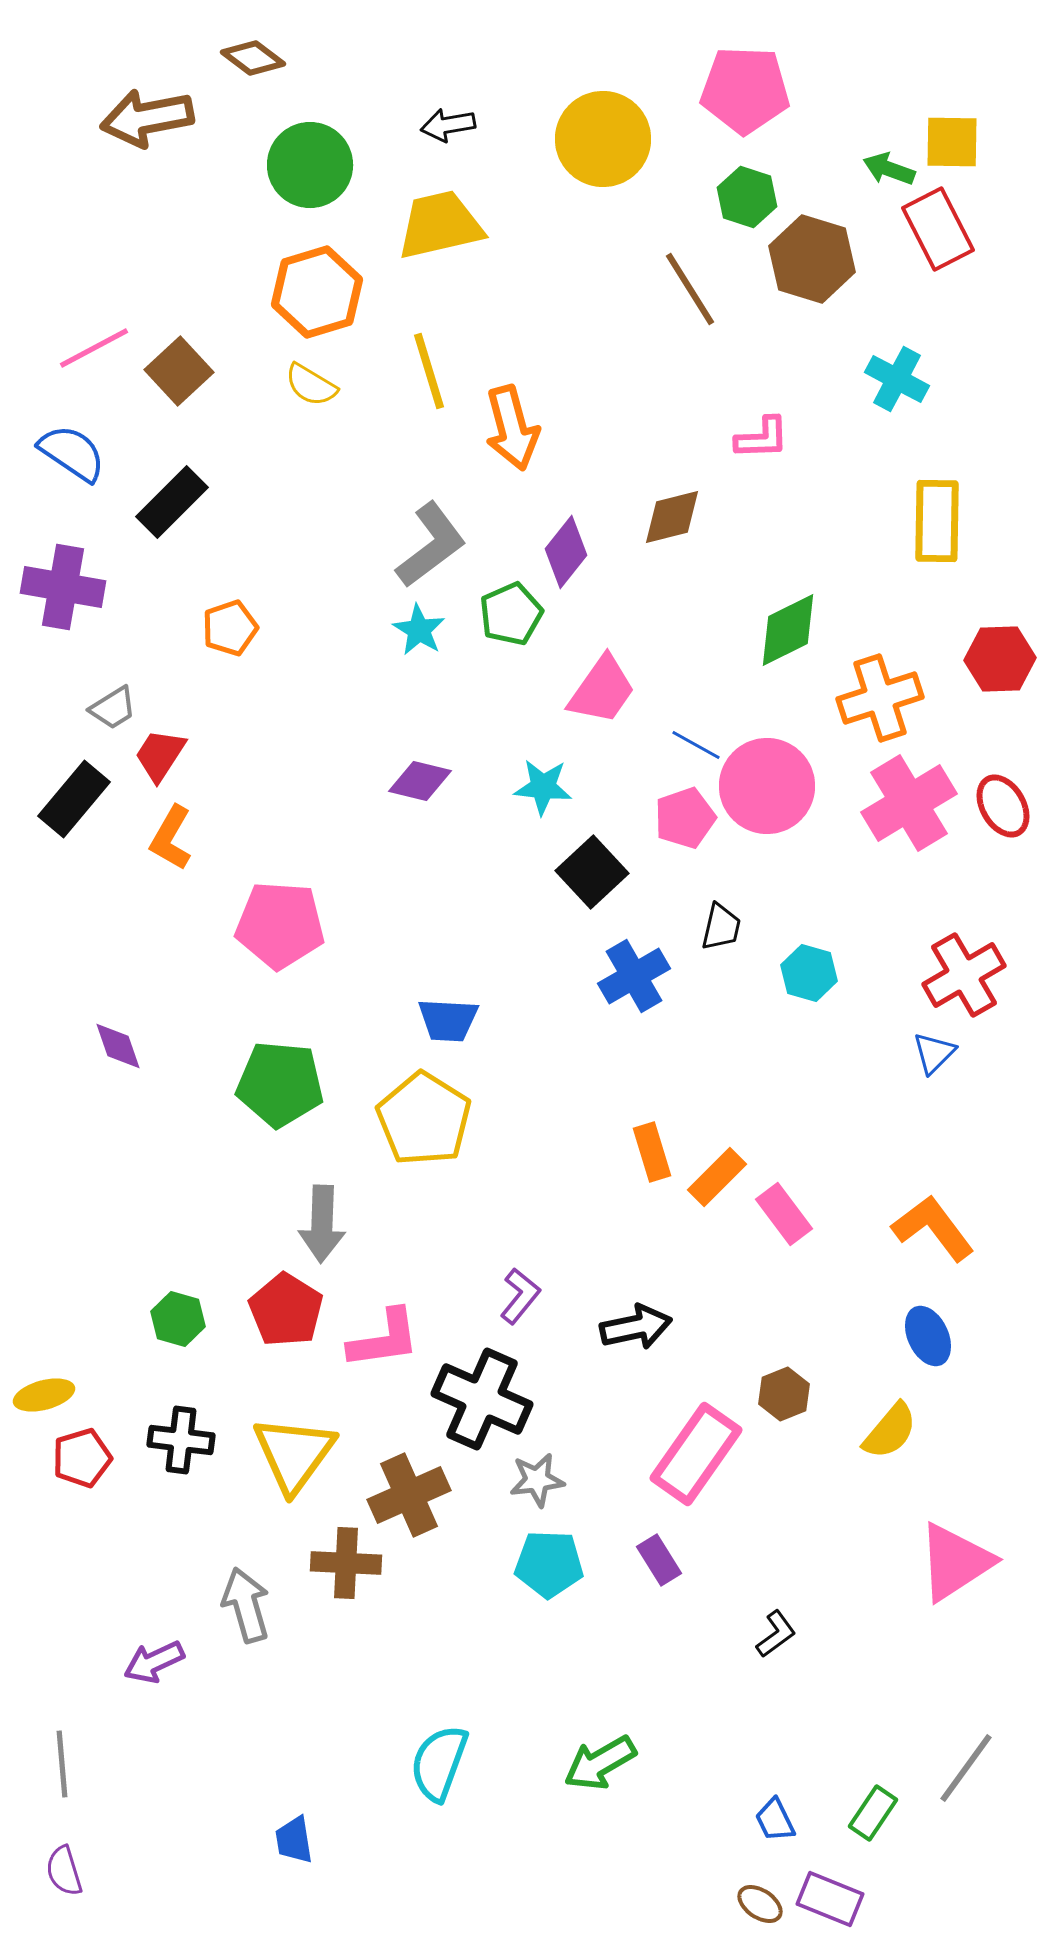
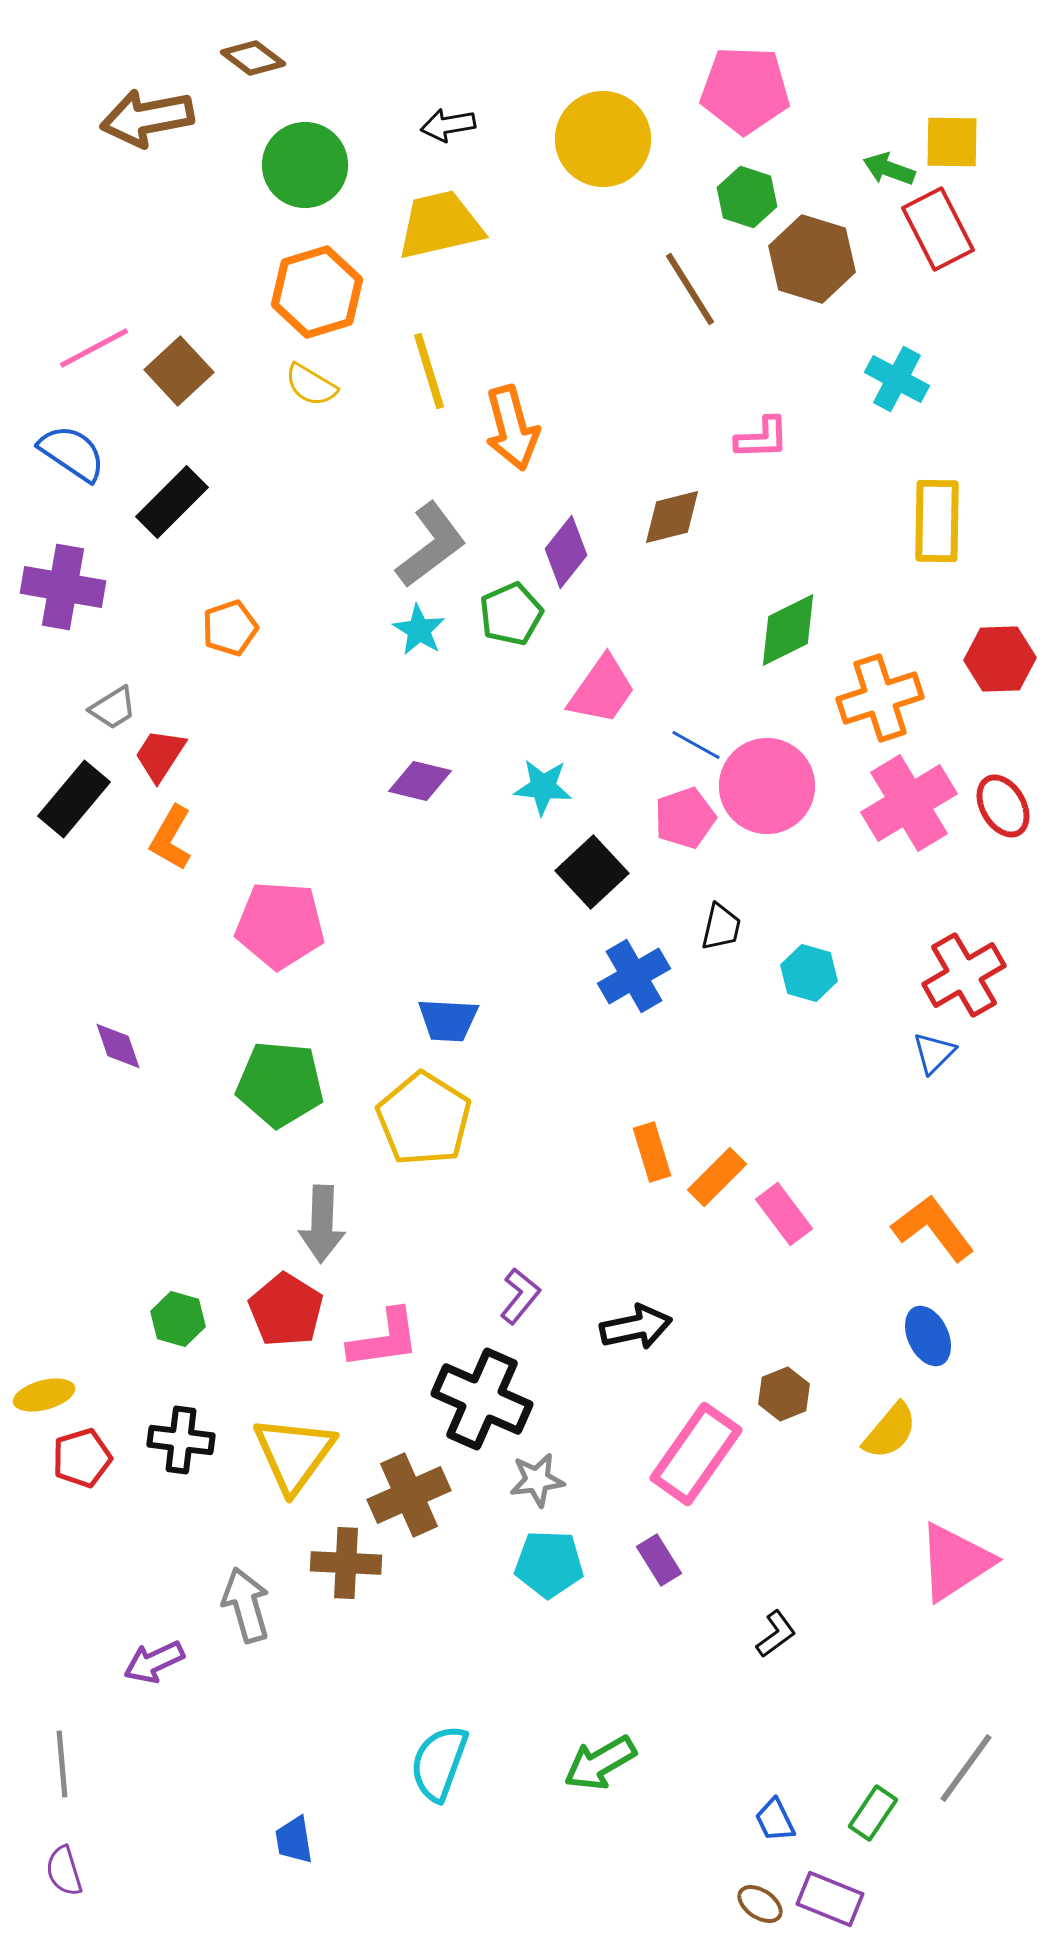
green circle at (310, 165): moved 5 px left
